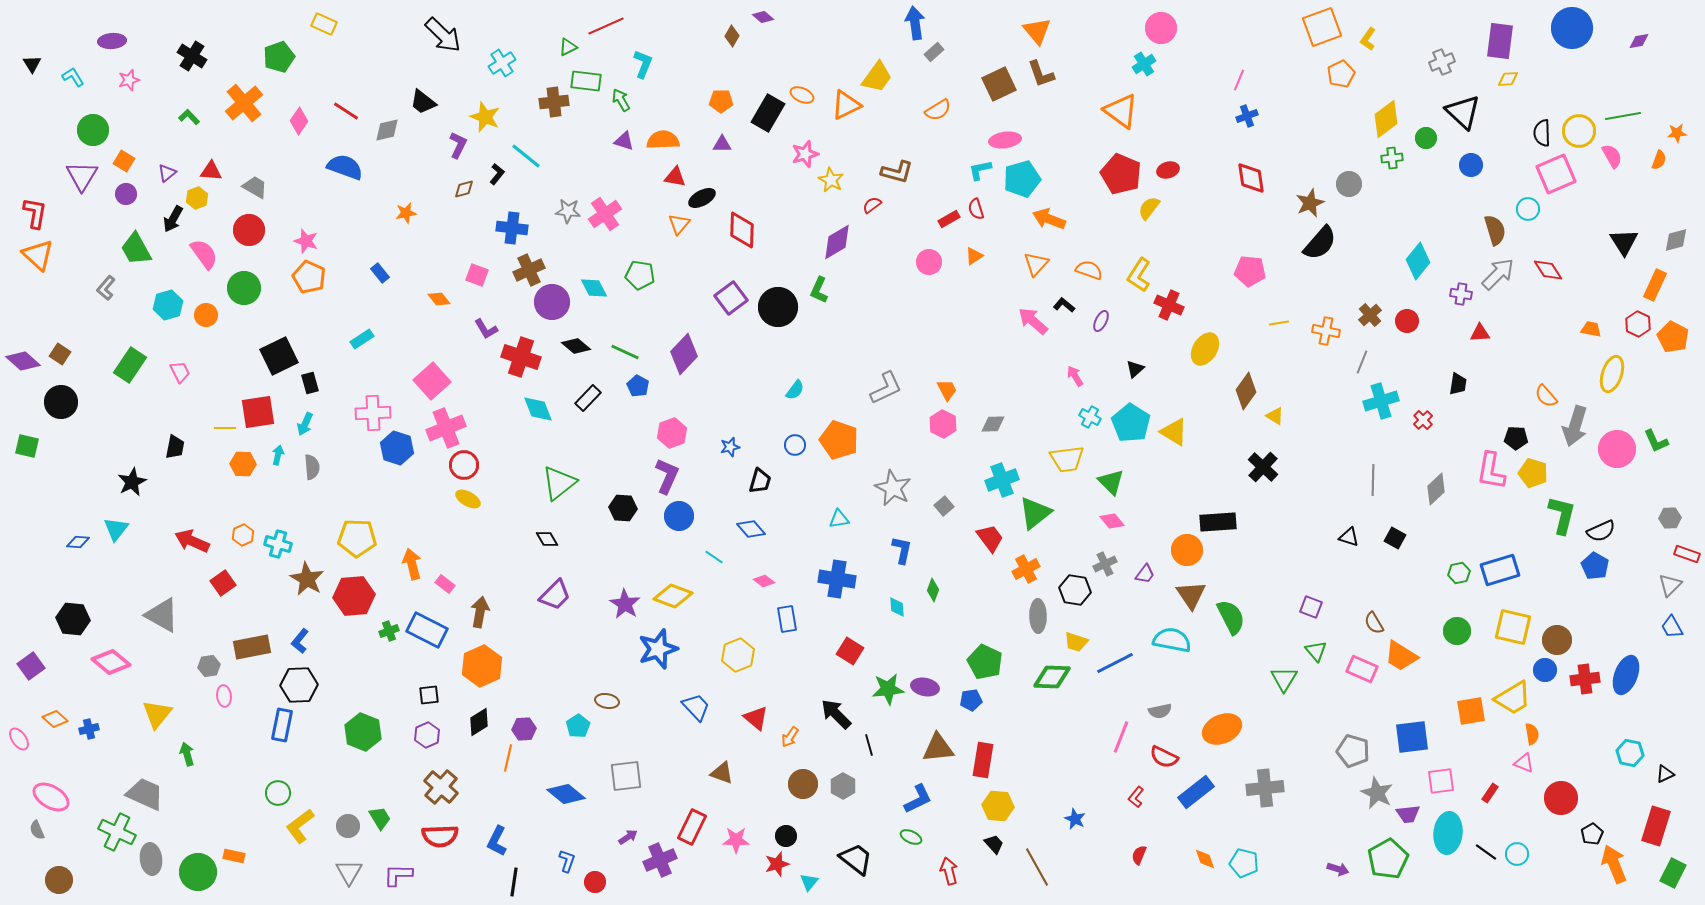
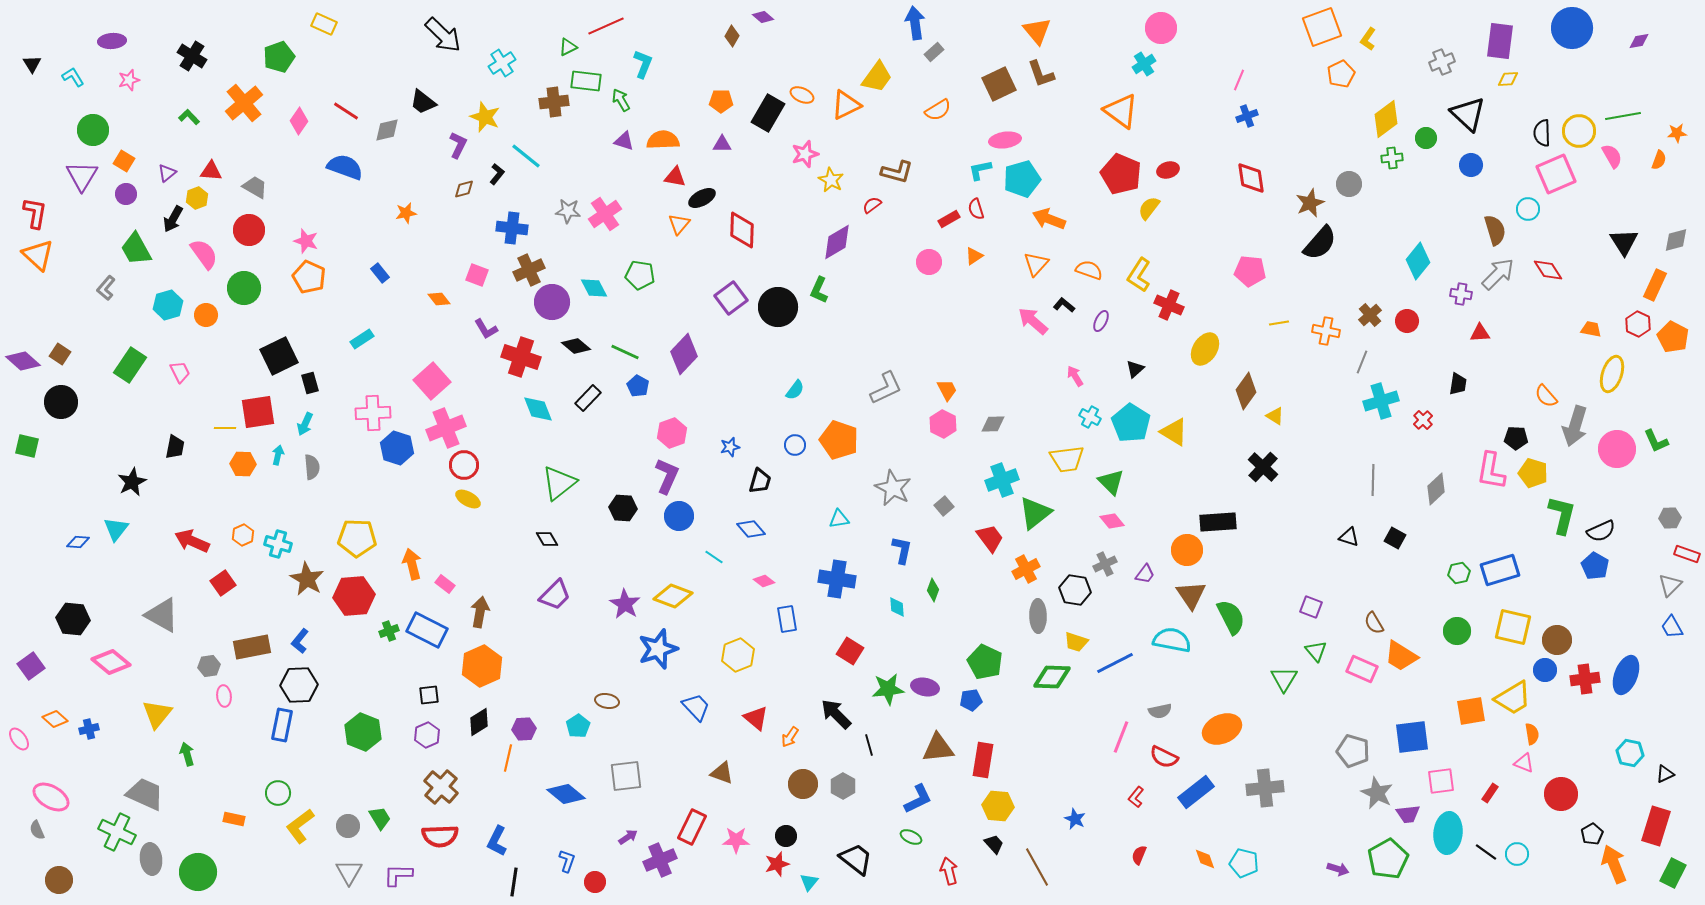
black triangle at (1463, 112): moved 5 px right, 2 px down
red circle at (1561, 798): moved 4 px up
orange rectangle at (234, 856): moved 37 px up
